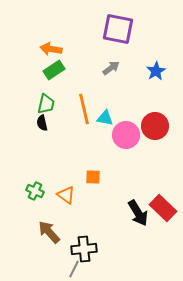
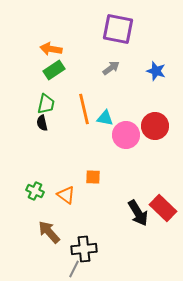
blue star: rotated 24 degrees counterclockwise
